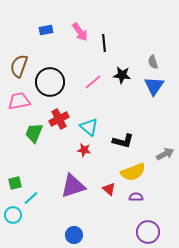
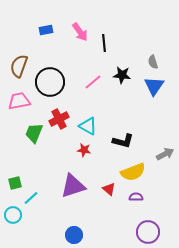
cyan triangle: moved 1 px left, 1 px up; rotated 12 degrees counterclockwise
